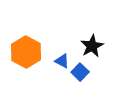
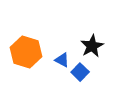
orange hexagon: rotated 12 degrees counterclockwise
blue triangle: moved 1 px up
